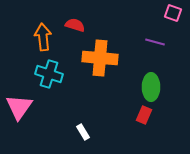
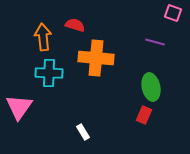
orange cross: moved 4 px left
cyan cross: moved 1 px up; rotated 16 degrees counterclockwise
green ellipse: rotated 12 degrees counterclockwise
